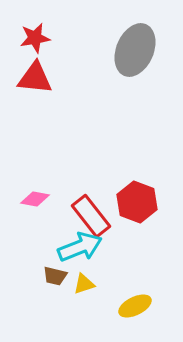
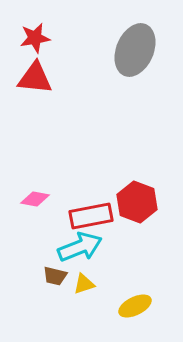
red rectangle: rotated 63 degrees counterclockwise
